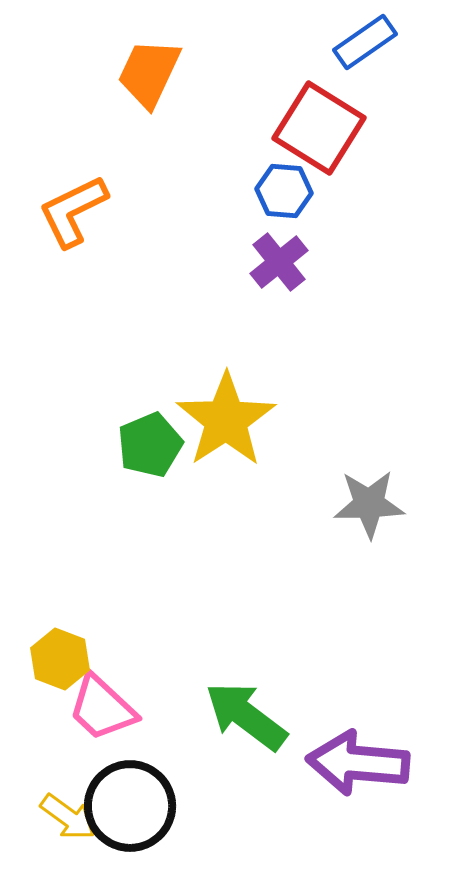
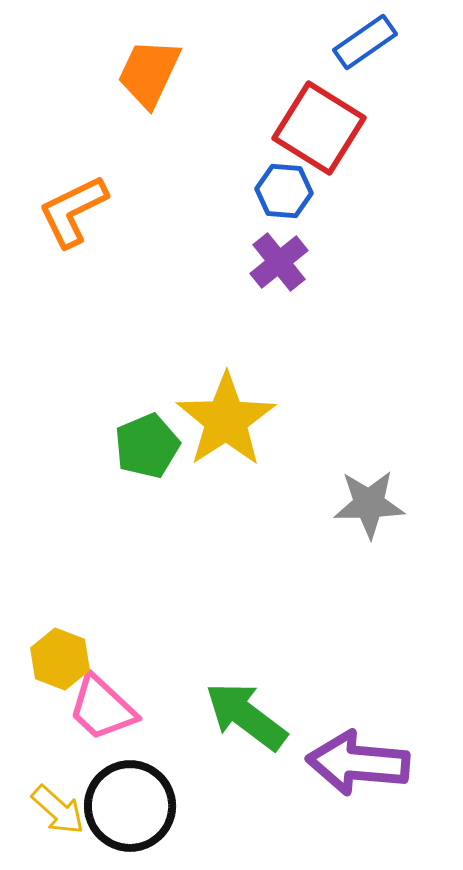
green pentagon: moved 3 px left, 1 px down
yellow arrow: moved 10 px left, 7 px up; rotated 6 degrees clockwise
